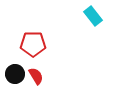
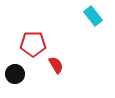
red semicircle: moved 20 px right, 11 px up
